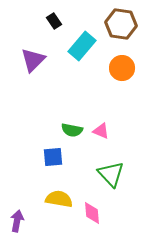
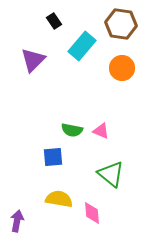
green triangle: rotated 8 degrees counterclockwise
